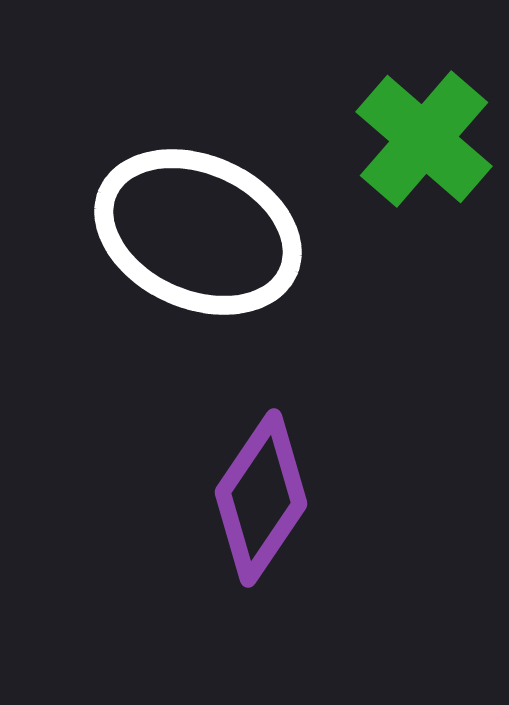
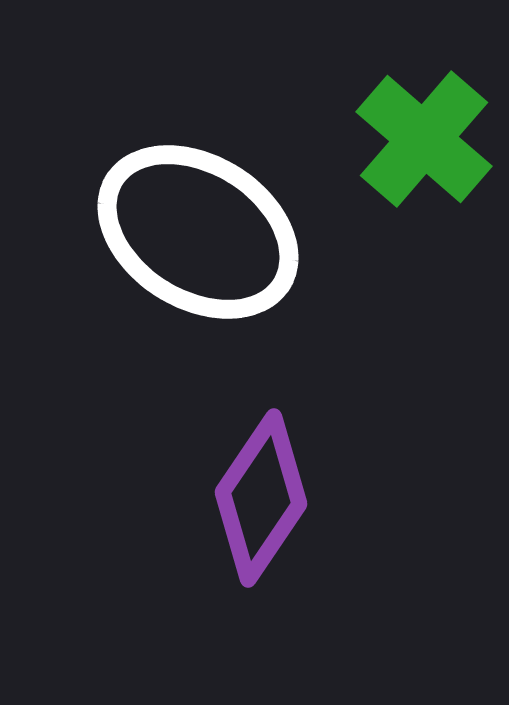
white ellipse: rotated 8 degrees clockwise
